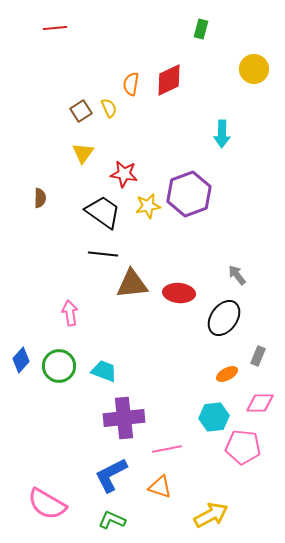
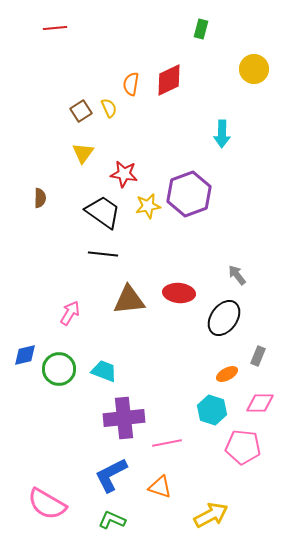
brown triangle: moved 3 px left, 16 px down
pink arrow: rotated 40 degrees clockwise
blue diamond: moved 4 px right, 5 px up; rotated 35 degrees clockwise
green circle: moved 3 px down
cyan hexagon: moved 2 px left, 7 px up; rotated 24 degrees clockwise
pink line: moved 6 px up
